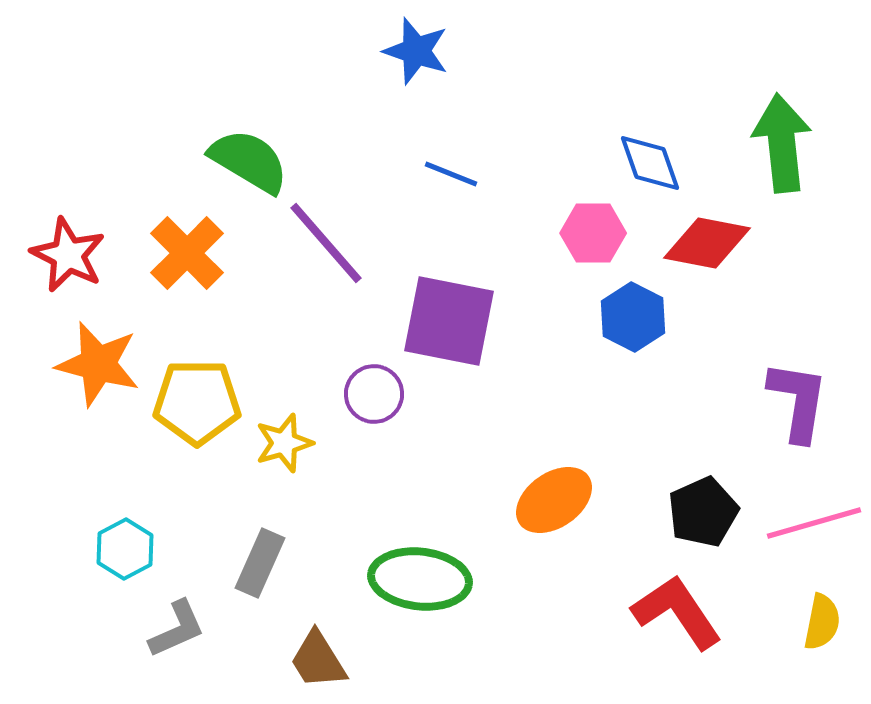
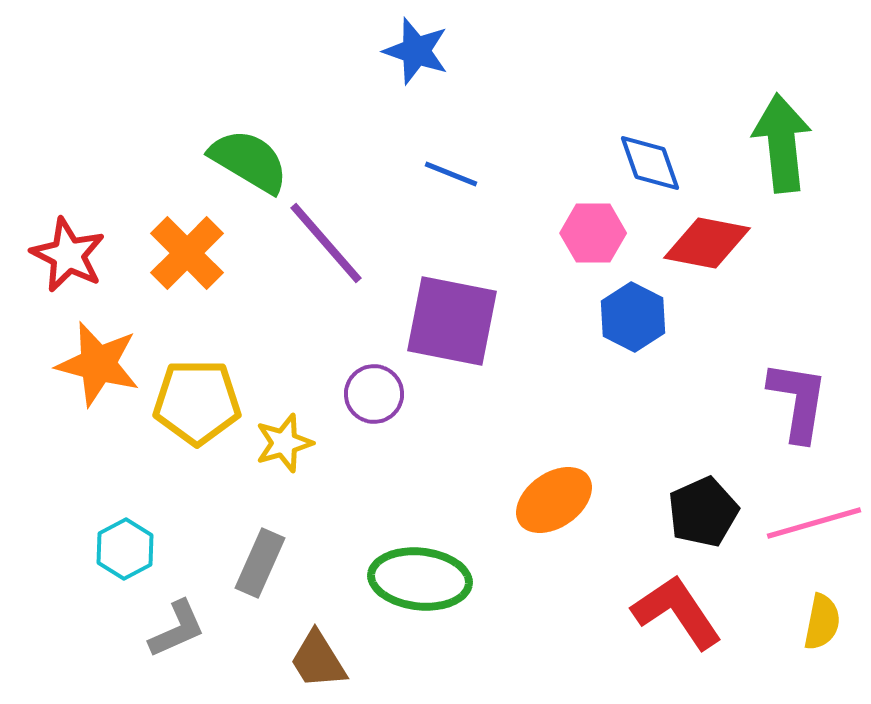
purple square: moved 3 px right
